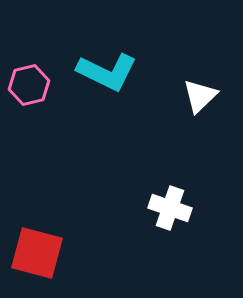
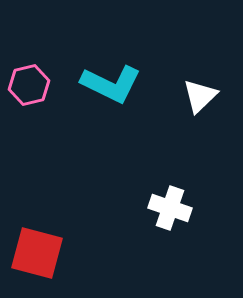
cyan L-shape: moved 4 px right, 12 px down
